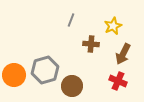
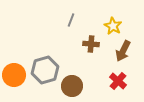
yellow star: rotated 18 degrees counterclockwise
brown arrow: moved 3 px up
red cross: rotated 18 degrees clockwise
